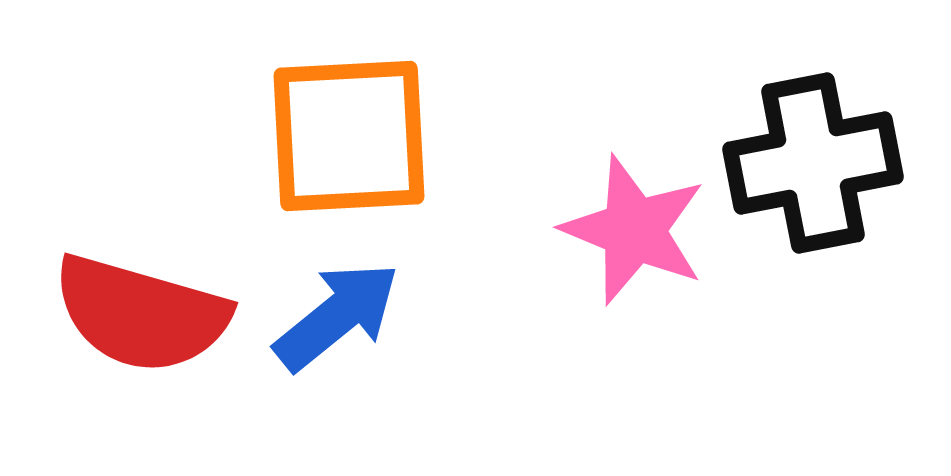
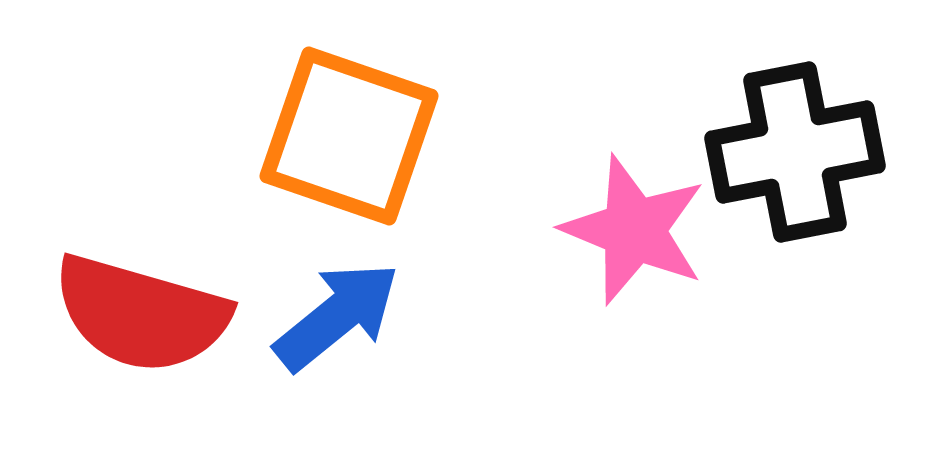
orange square: rotated 22 degrees clockwise
black cross: moved 18 px left, 11 px up
